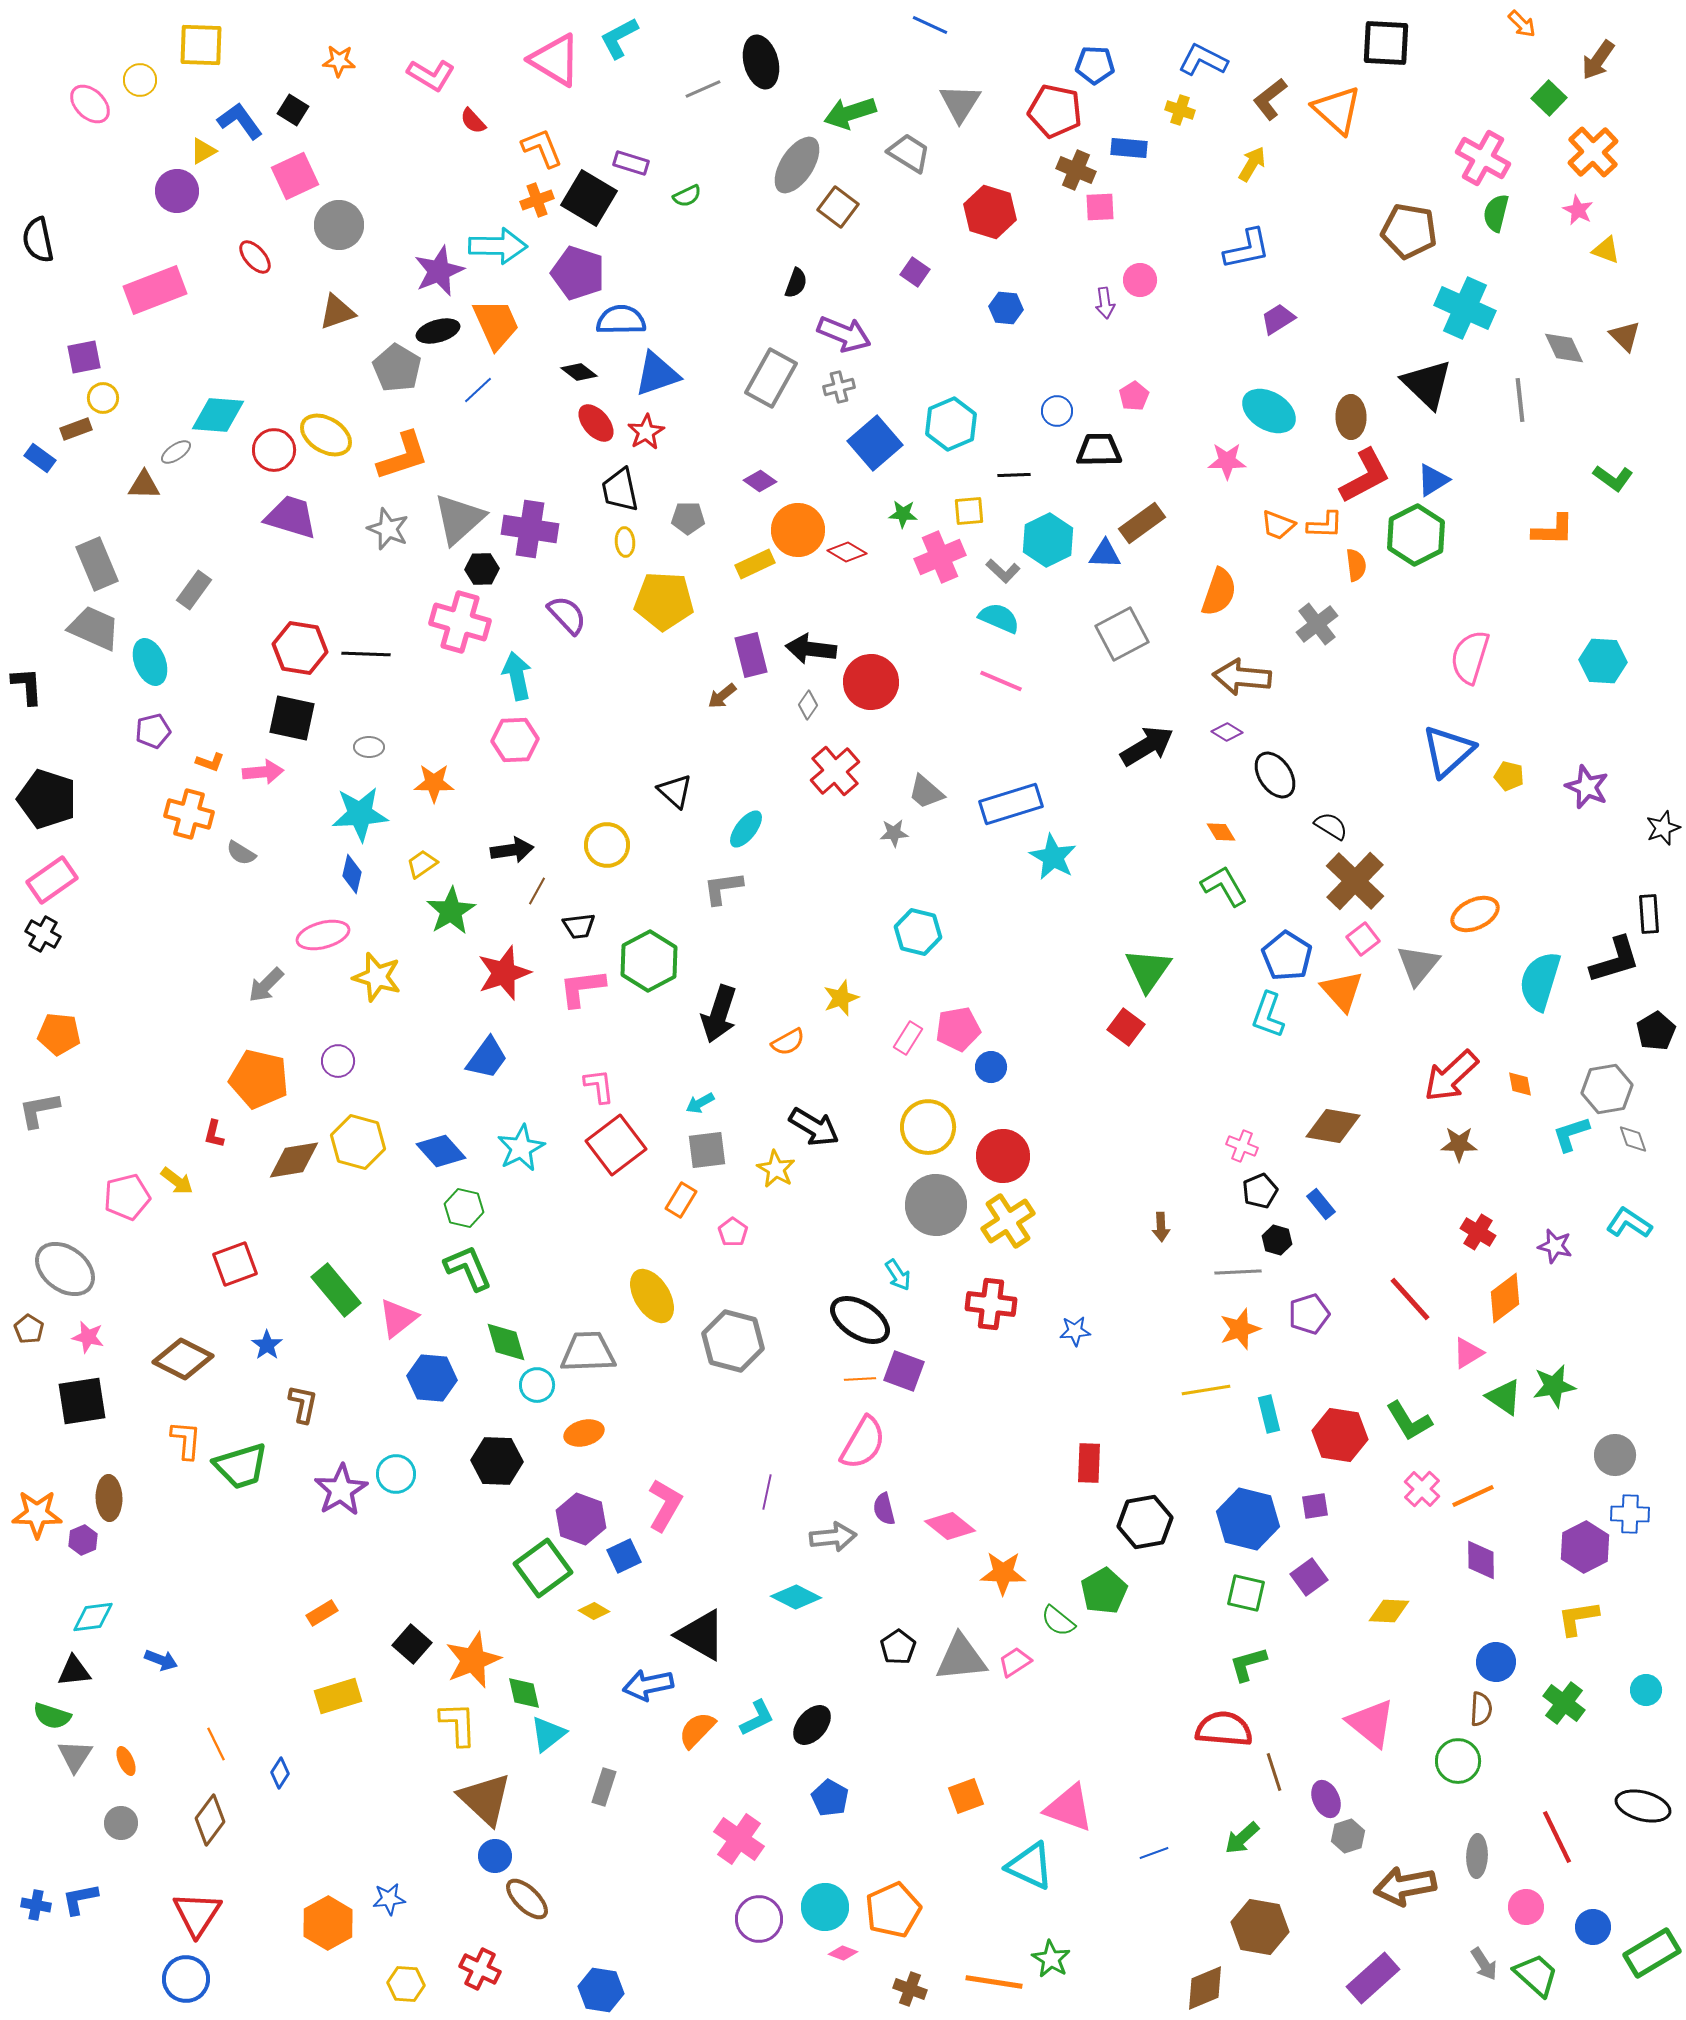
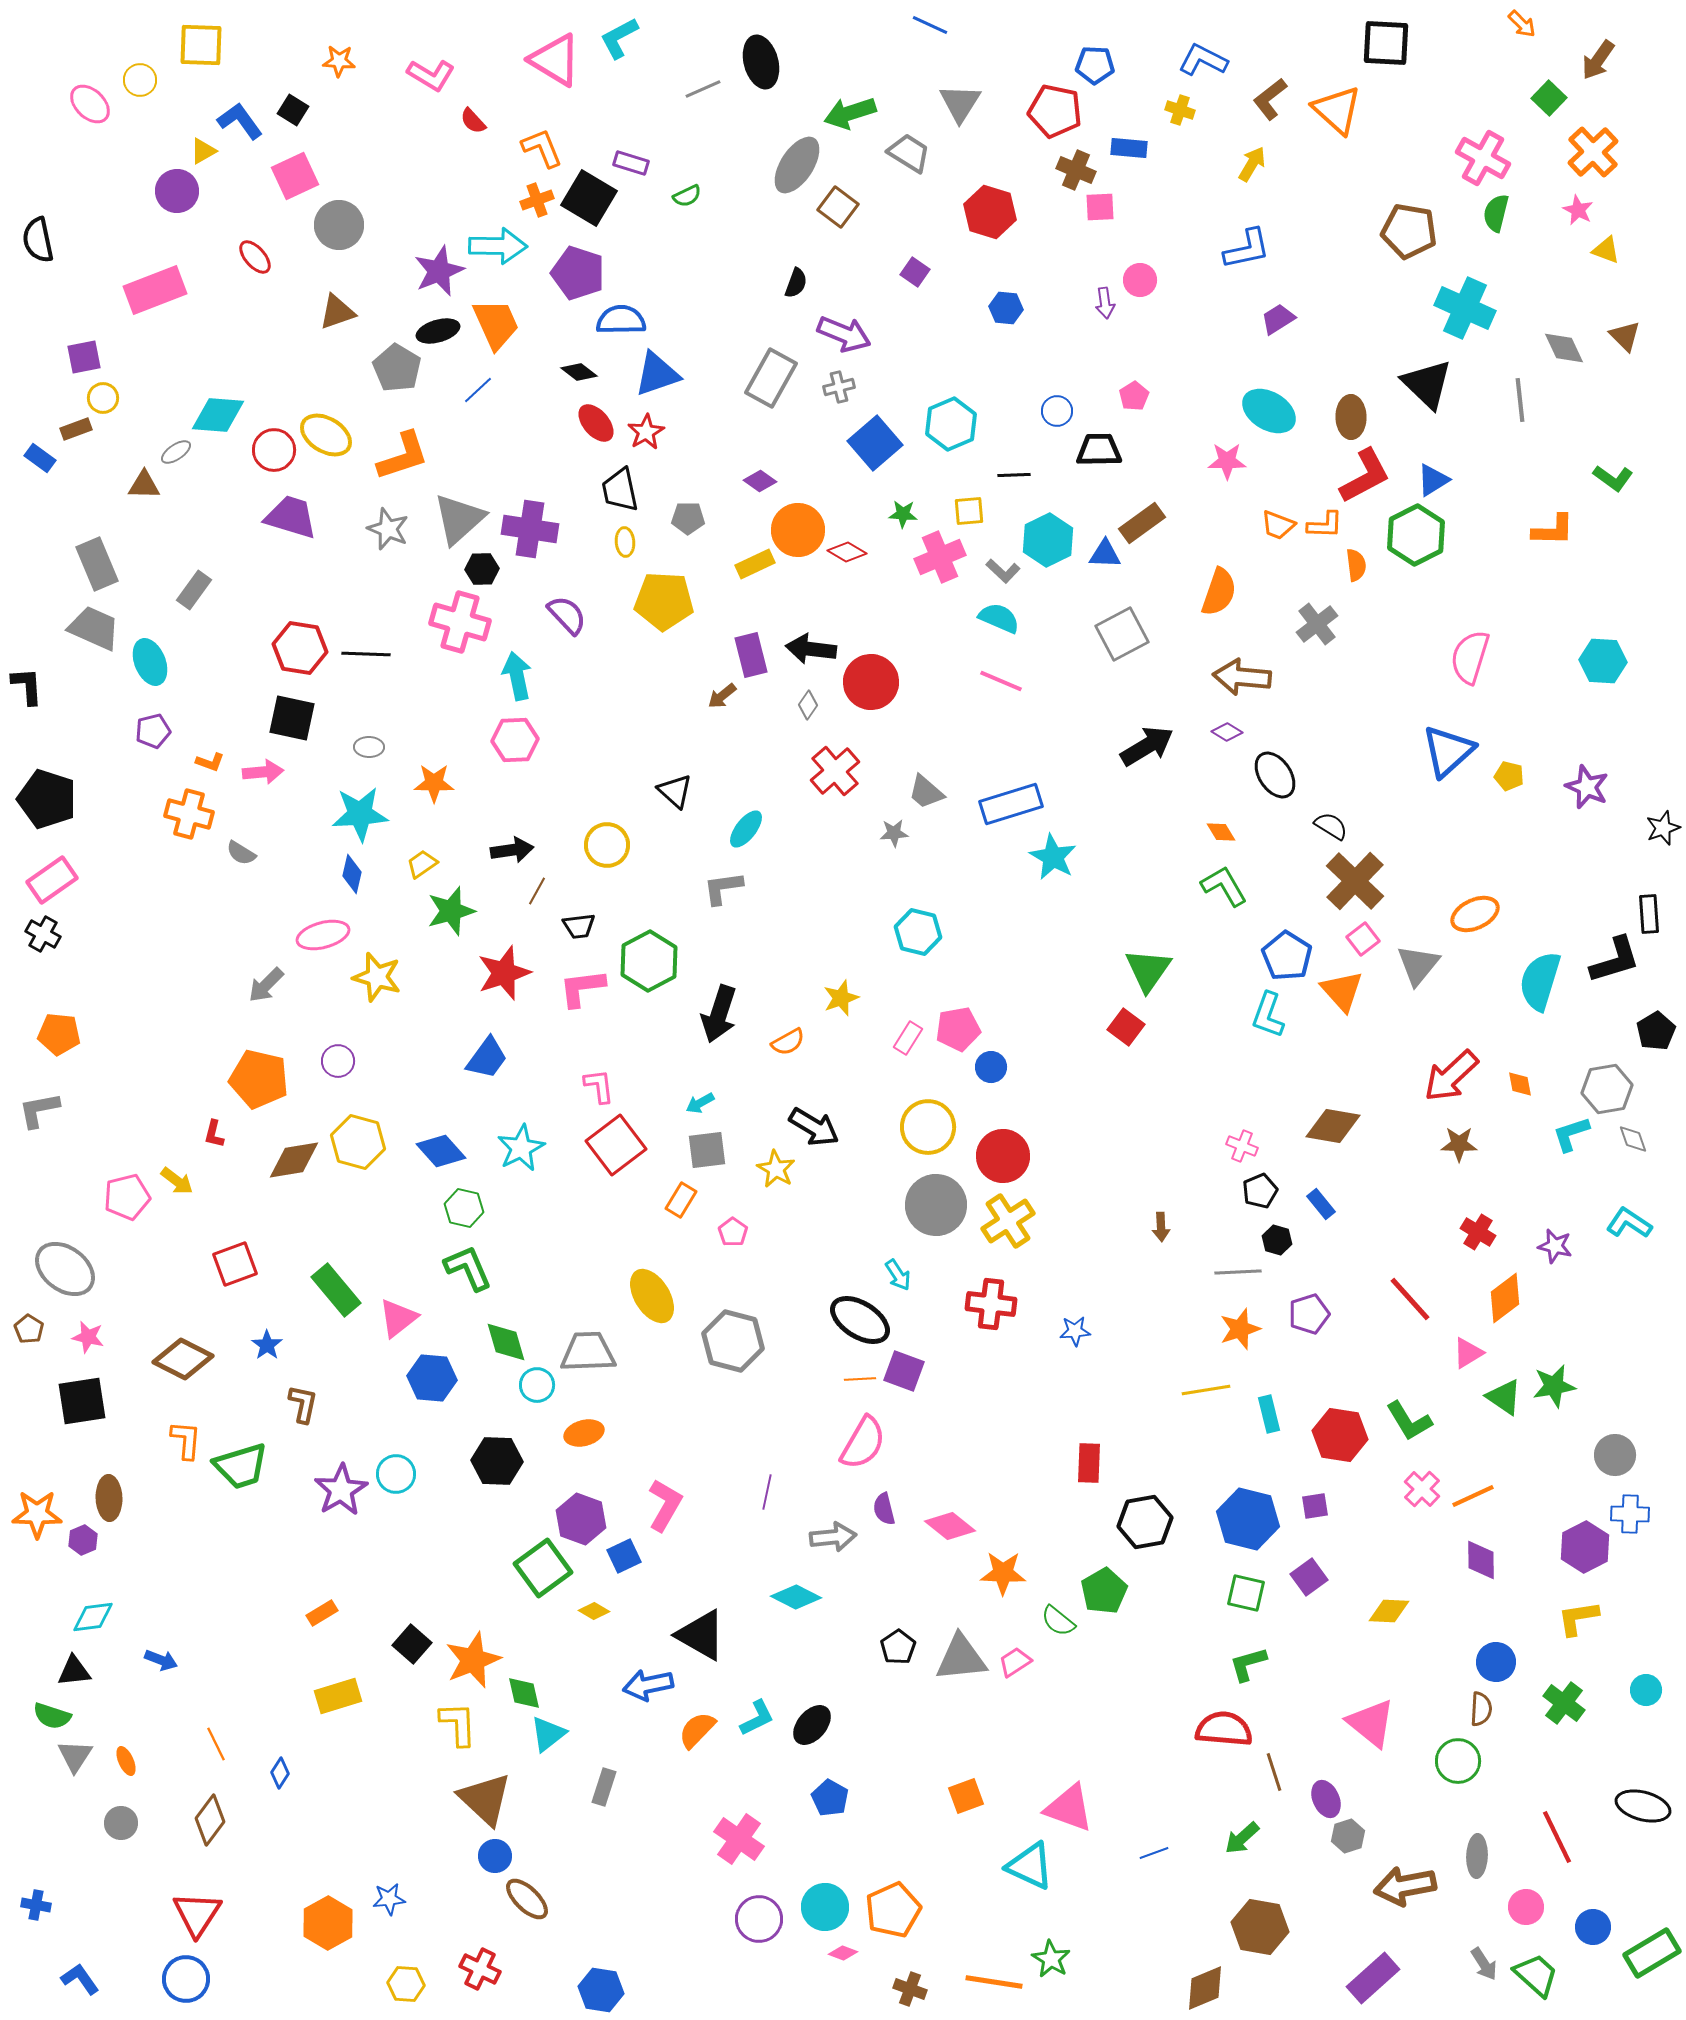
green star at (451, 911): rotated 15 degrees clockwise
blue L-shape at (80, 1899): moved 80 px down; rotated 66 degrees clockwise
